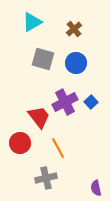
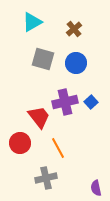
purple cross: rotated 15 degrees clockwise
